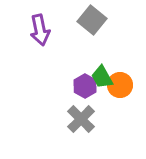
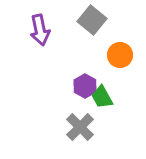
green trapezoid: moved 20 px down
orange circle: moved 30 px up
gray cross: moved 1 px left, 8 px down
